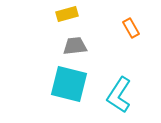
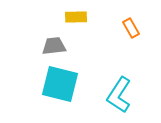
yellow rectangle: moved 9 px right, 3 px down; rotated 15 degrees clockwise
gray trapezoid: moved 21 px left
cyan square: moved 9 px left
